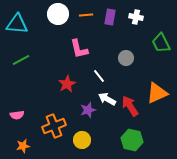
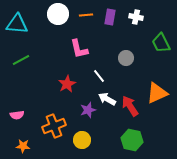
orange star: rotated 16 degrees clockwise
